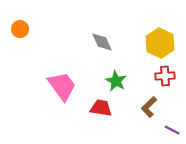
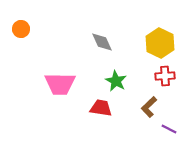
orange circle: moved 1 px right
pink trapezoid: moved 2 px left, 2 px up; rotated 128 degrees clockwise
purple line: moved 3 px left, 1 px up
